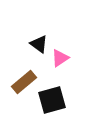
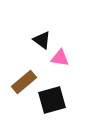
black triangle: moved 3 px right, 4 px up
pink triangle: rotated 42 degrees clockwise
